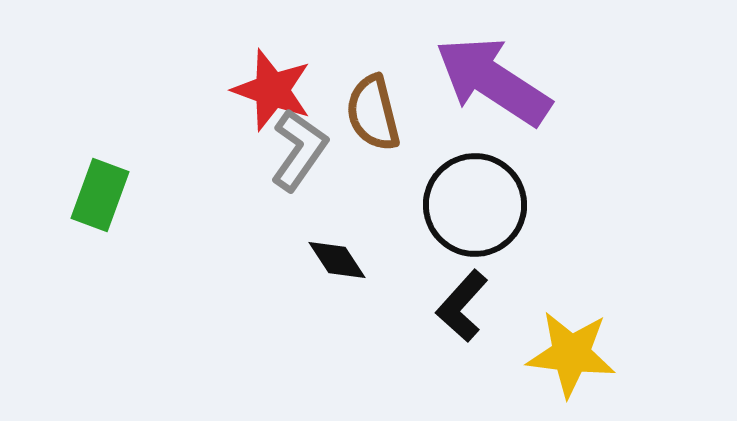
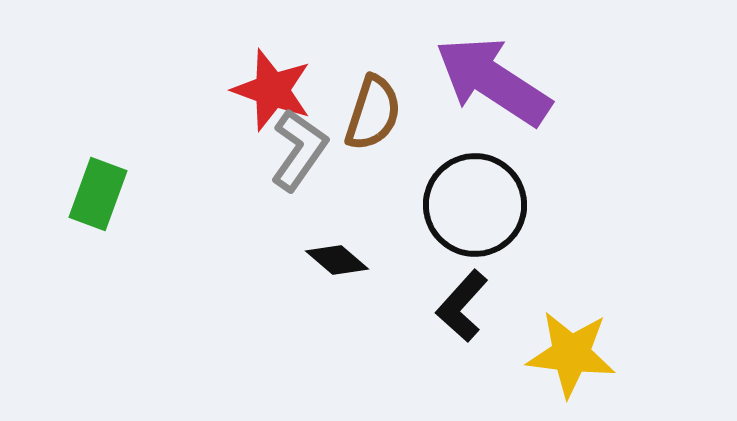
brown semicircle: rotated 148 degrees counterclockwise
green rectangle: moved 2 px left, 1 px up
black diamond: rotated 16 degrees counterclockwise
